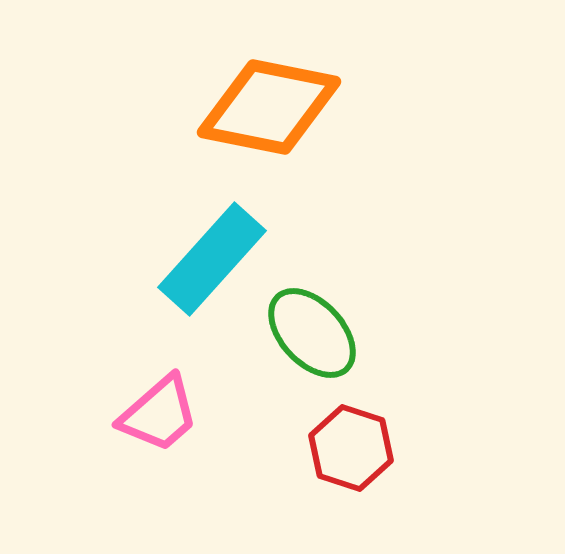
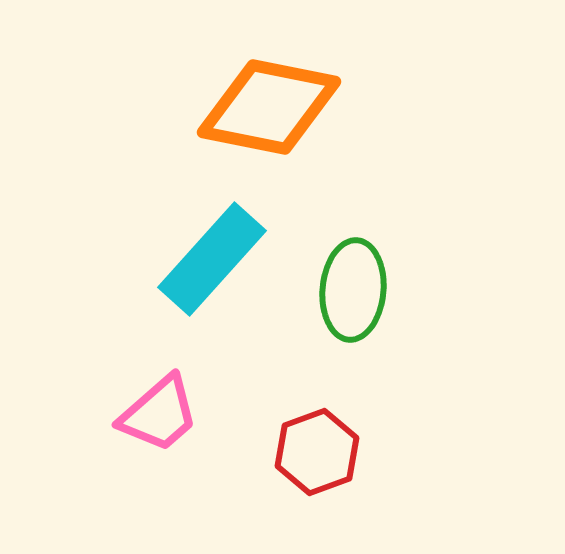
green ellipse: moved 41 px right, 43 px up; rotated 48 degrees clockwise
red hexagon: moved 34 px left, 4 px down; rotated 22 degrees clockwise
